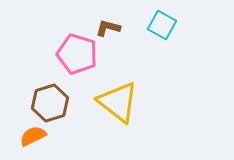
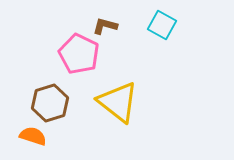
brown L-shape: moved 3 px left, 2 px up
pink pentagon: moved 2 px right; rotated 9 degrees clockwise
orange semicircle: rotated 44 degrees clockwise
